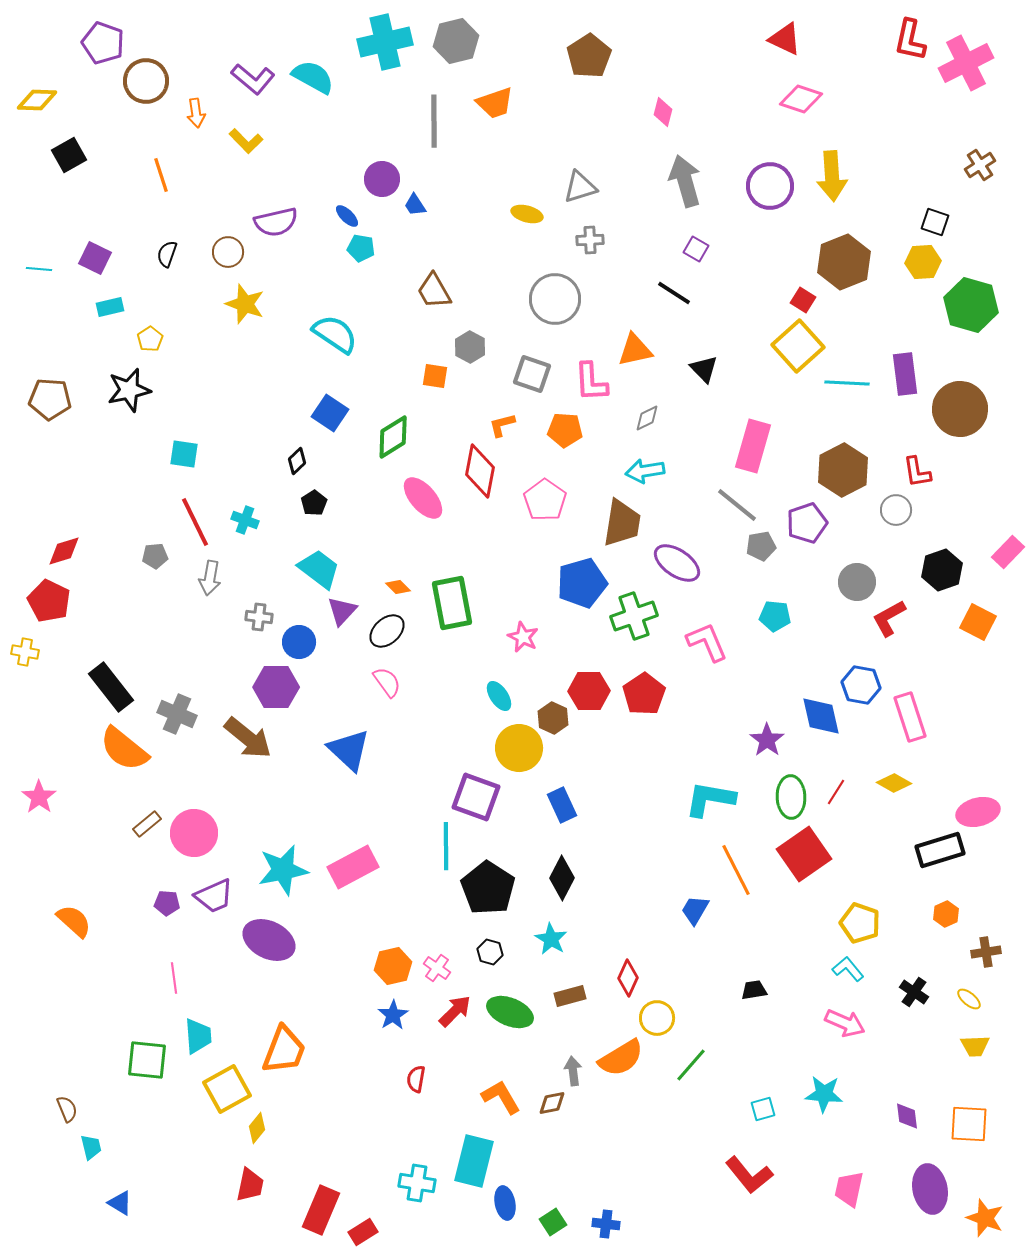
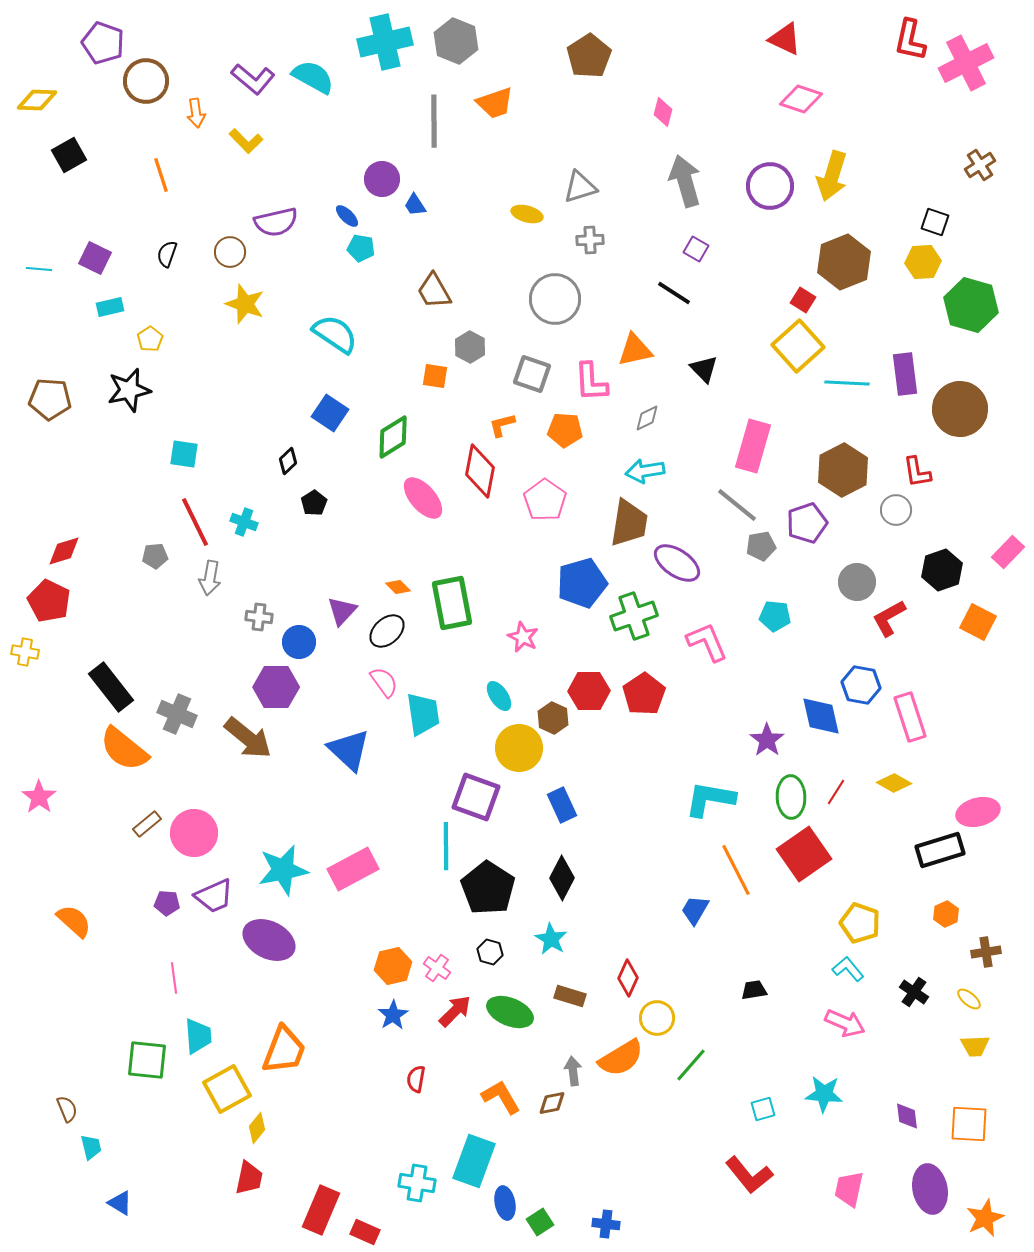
gray hexagon at (456, 41): rotated 24 degrees counterclockwise
yellow arrow at (832, 176): rotated 21 degrees clockwise
brown circle at (228, 252): moved 2 px right
black diamond at (297, 461): moved 9 px left
cyan cross at (245, 520): moved 1 px left, 2 px down
brown trapezoid at (622, 523): moved 7 px right
cyan trapezoid at (319, 569): moved 104 px right, 145 px down; rotated 45 degrees clockwise
pink semicircle at (387, 682): moved 3 px left
pink rectangle at (353, 867): moved 2 px down
brown rectangle at (570, 996): rotated 32 degrees clockwise
cyan rectangle at (474, 1161): rotated 6 degrees clockwise
red trapezoid at (250, 1185): moved 1 px left, 7 px up
orange star at (985, 1218): rotated 27 degrees clockwise
green square at (553, 1222): moved 13 px left
red rectangle at (363, 1232): moved 2 px right; rotated 56 degrees clockwise
